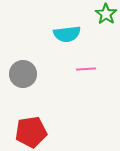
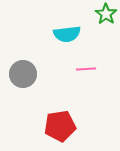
red pentagon: moved 29 px right, 6 px up
